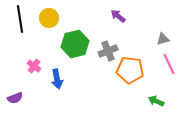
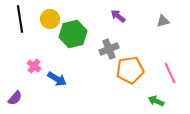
yellow circle: moved 1 px right, 1 px down
gray triangle: moved 18 px up
green hexagon: moved 2 px left, 10 px up
gray cross: moved 1 px right, 2 px up
pink line: moved 1 px right, 9 px down
orange pentagon: rotated 16 degrees counterclockwise
blue arrow: rotated 48 degrees counterclockwise
purple semicircle: rotated 28 degrees counterclockwise
